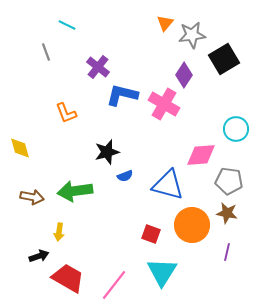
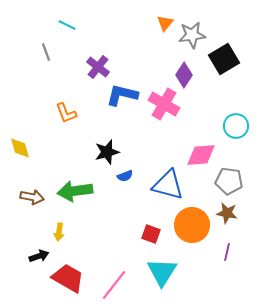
cyan circle: moved 3 px up
